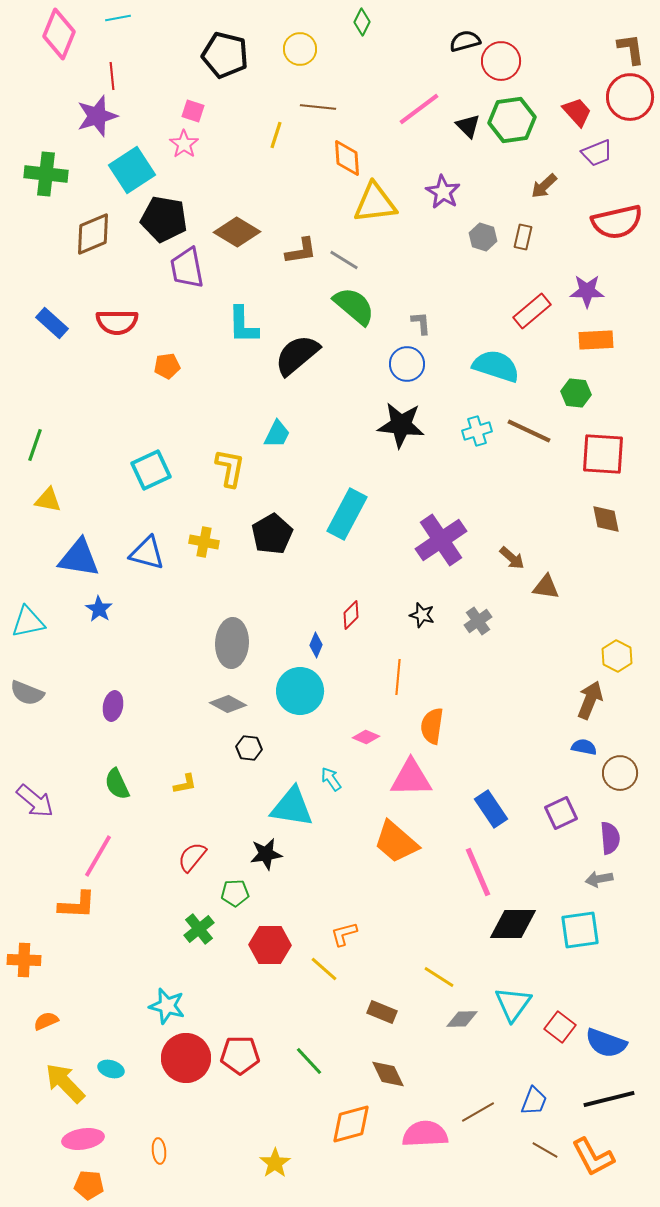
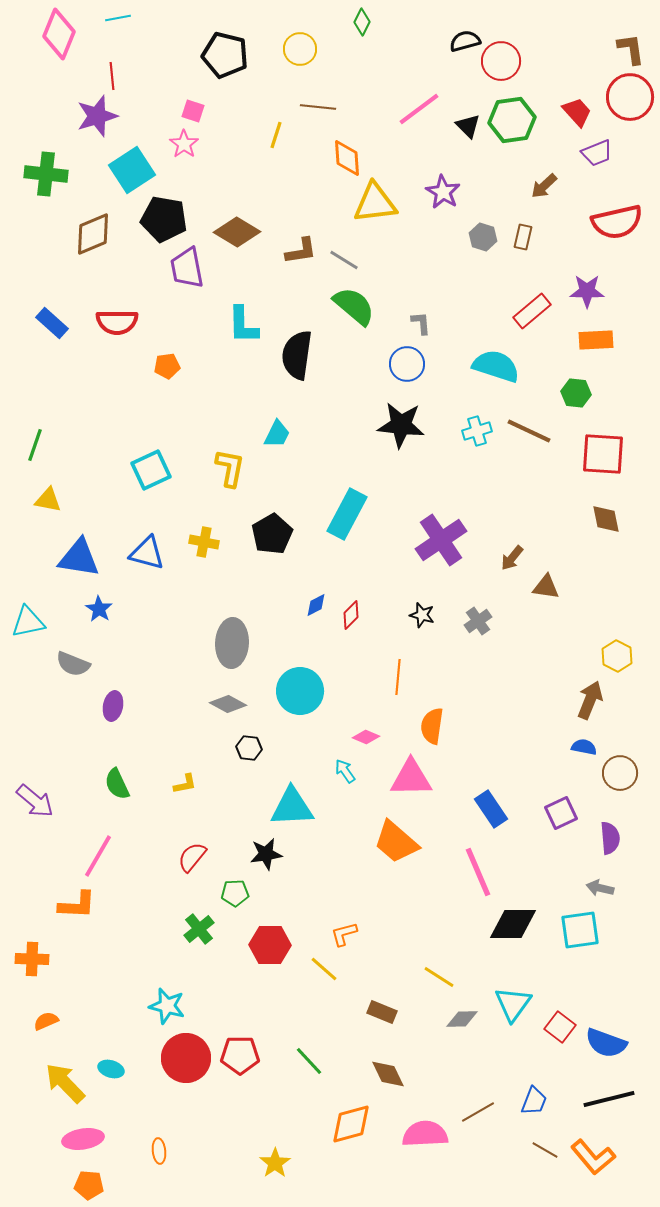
black semicircle at (297, 355): rotated 42 degrees counterclockwise
brown arrow at (512, 558): rotated 88 degrees clockwise
blue diamond at (316, 645): moved 40 px up; rotated 40 degrees clockwise
gray semicircle at (27, 693): moved 46 px right, 29 px up
cyan arrow at (331, 779): moved 14 px right, 8 px up
cyan triangle at (292, 807): rotated 12 degrees counterclockwise
gray arrow at (599, 879): moved 1 px right, 9 px down; rotated 24 degrees clockwise
orange cross at (24, 960): moved 8 px right, 1 px up
orange L-shape at (593, 1157): rotated 12 degrees counterclockwise
